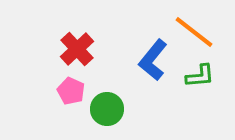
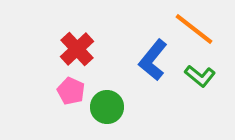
orange line: moved 3 px up
green L-shape: rotated 44 degrees clockwise
green circle: moved 2 px up
